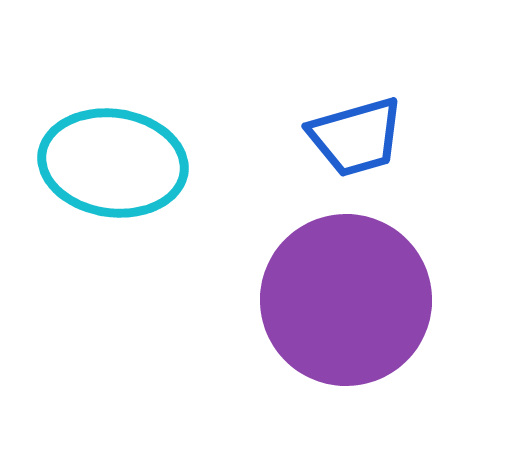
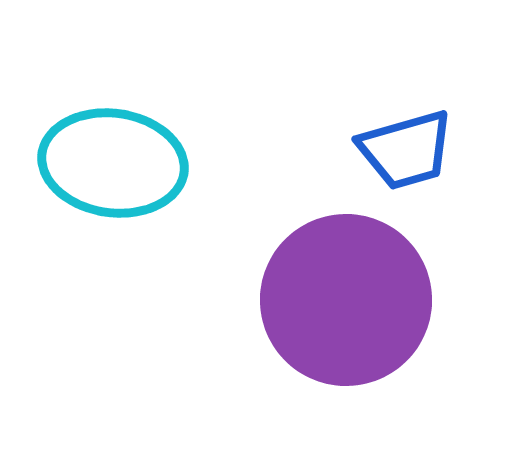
blue trapezoid: moved 50 px right, 13 px down
